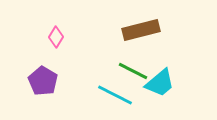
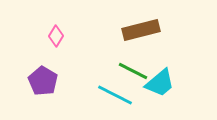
pink diamond: moved 1 px up
